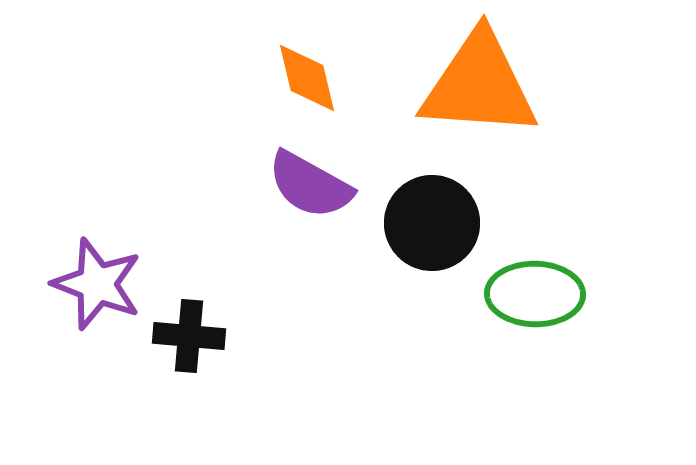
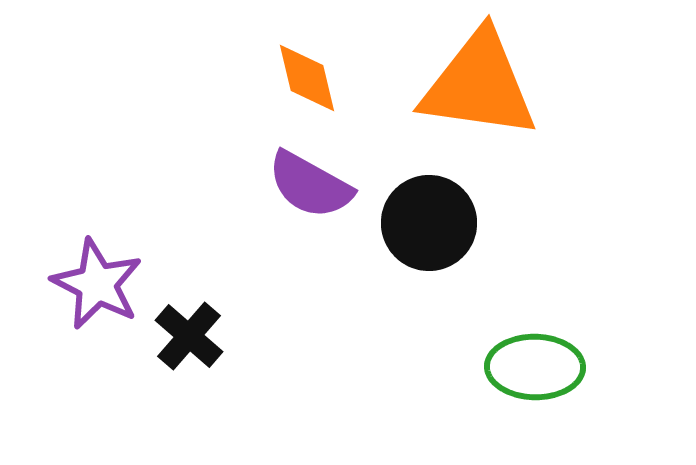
orange triangle: rotated 4 degrees clockwise
black circle: moved 3 px left
purple star: rotated 6 degrees clockwise
green ellipse: moved 73 px down
black cross: rotated 36 degrees clockwise
